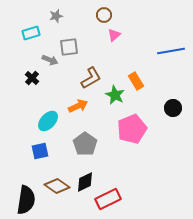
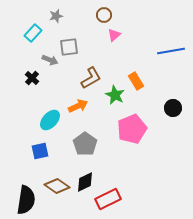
cyan rectangle: moved 2 px right; rotated 30 degrees counterclockwise
cyan ellipse: moved 2 px right, 1 px up
